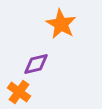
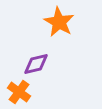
orange star: moved 2 px left, 2 px up
